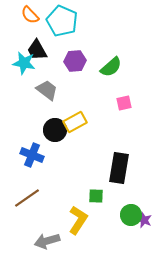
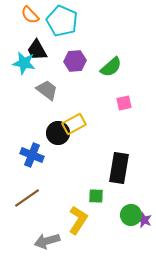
yellow rectangle: moved 1 px left, 2 px down
black circle: moved 3 px right, 3 px down
